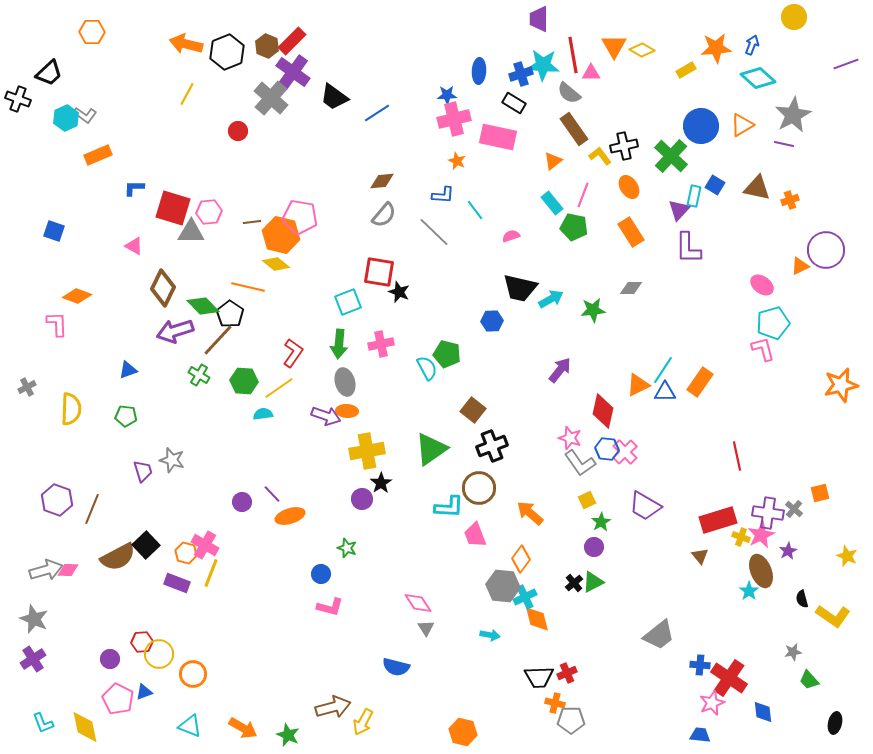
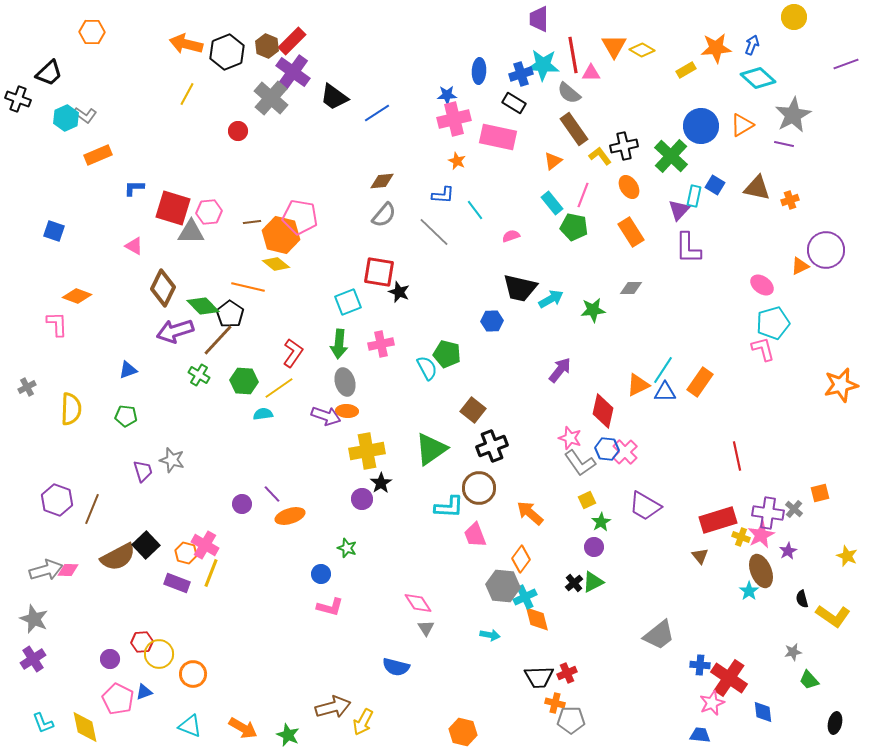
purple circle at (242, 502): moved 2 px down
